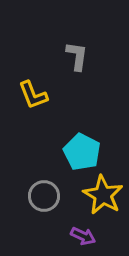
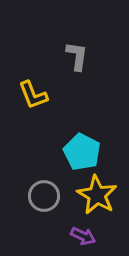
yellow star: moved 6 px left
